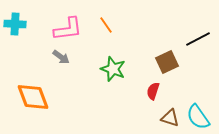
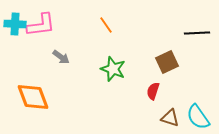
pink L-shape: moved 27 px left, 4 px up
black line: moved 1 px left, 6 px up; rotated 25 degrees clockwise
